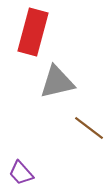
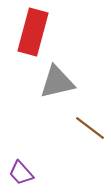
brown line: moved 1 px right
